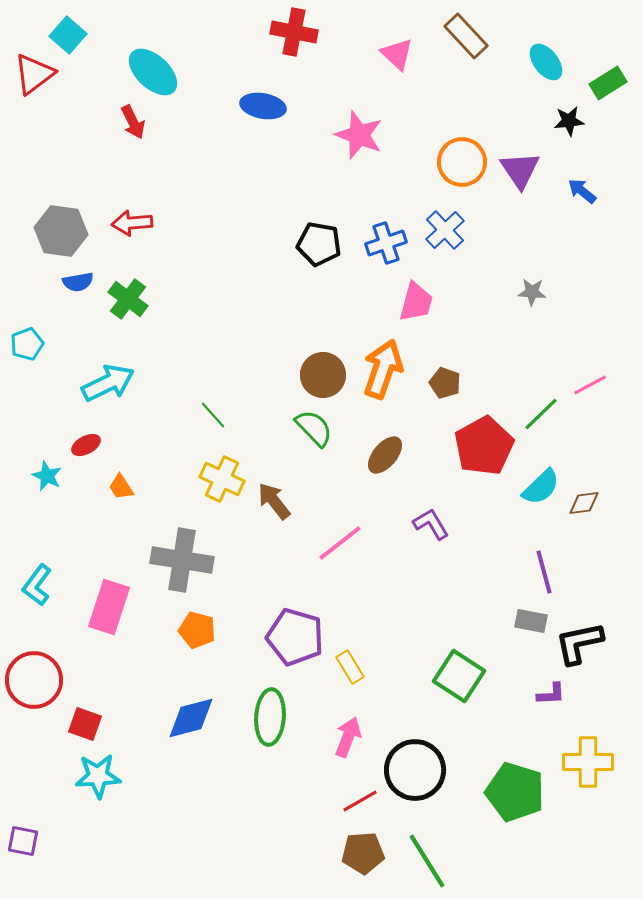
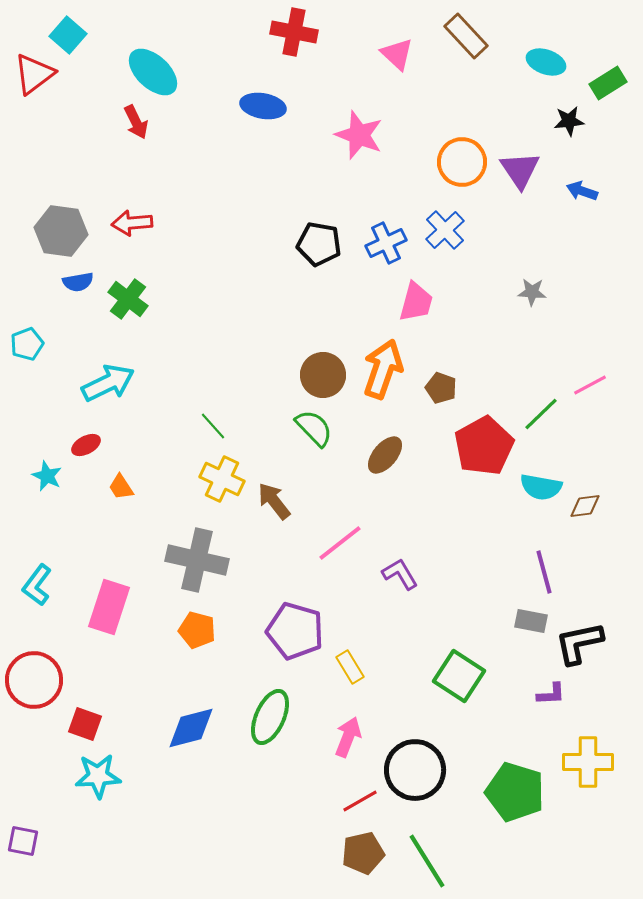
cyan ellipse at (546, 62): rotated 33 degrees counterclockwise
red arrow at (133, 122): moved 3 px right
blue arrow at (582, 191): rotated 20 degrees counterclockwise
blue cross at (386, 243): rotated 6 degrees counterclockwise
brown pentagon at (445, 383): moved 4 px left, 5 px down
green line at (213, 415): moved 11 px down
cyan semicircle at (541, 487): rotated 54 degrees clockwise
brown diamond at (584, 503): moved 1 px right, 3 px down
purple L-shape at (431, 524): moved 31 px left, 50 px down
gray cross at (182, 560): moved 15 px right; rotated 4 degrees clockwise
purple pentagon at (295, 637): moved 6 px up
green ellipse at (270, 717): rotated 20 degrees clockwise
blue diamond at (191, 718): moved 10 px down
brown pentagon at (363, 853): rotated 9 degrees counterclockwise
